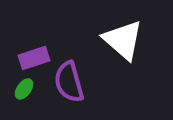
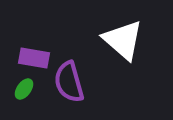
purple rectangle: rotated 28 degrees clockwise
